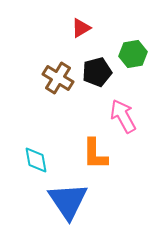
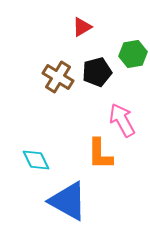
red triangle: moved 1 px right, 1 px up
brown cross: moved 1 px up
pink arrow: moved 1 px left, 4 px down
orange L-shape: moved 5 px right
cyan diamond: rotated 16 degrees counterclockwise
blue triangle: rotated 27 degrees counterclockwise
